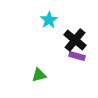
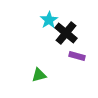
black cross: moved 9 px left, 7 px up
